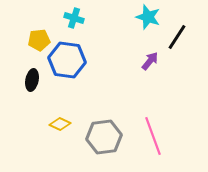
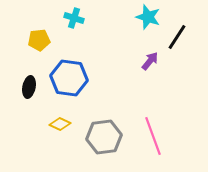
blue hexagon: moved 2 px right, 18 px down
black ellipse: moved 3 px left, 7 px down
